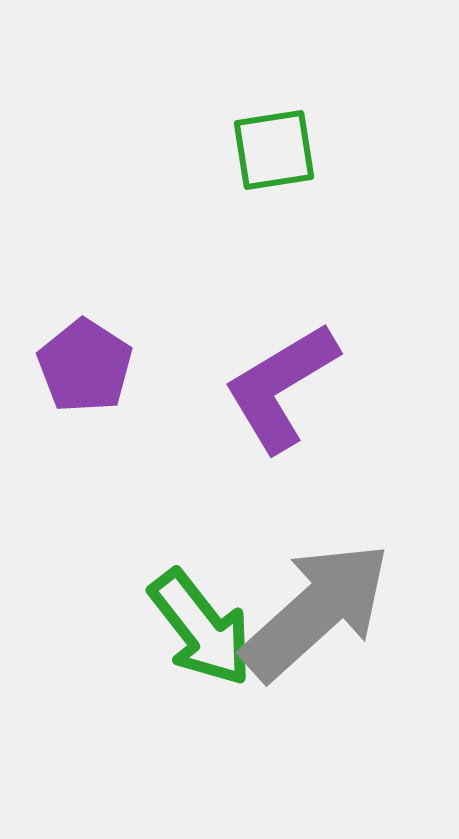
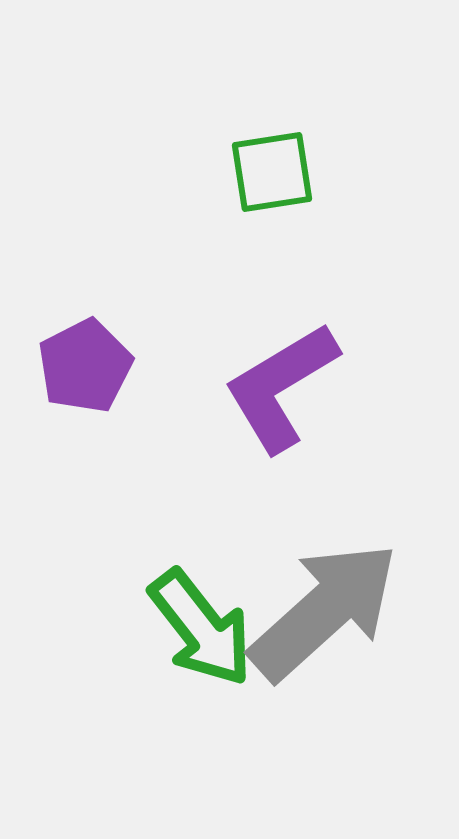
green square: moved 2 px left, 22 px down
purple pentagon: rotated 12 degrees clockwise
gray arrow: moved 8 px right
